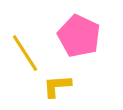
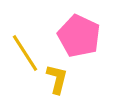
yellow L-shape: moved 7 px up; rotated 108 degrees clockwise
